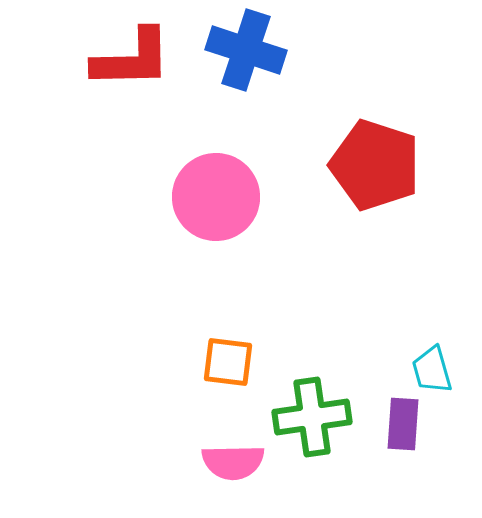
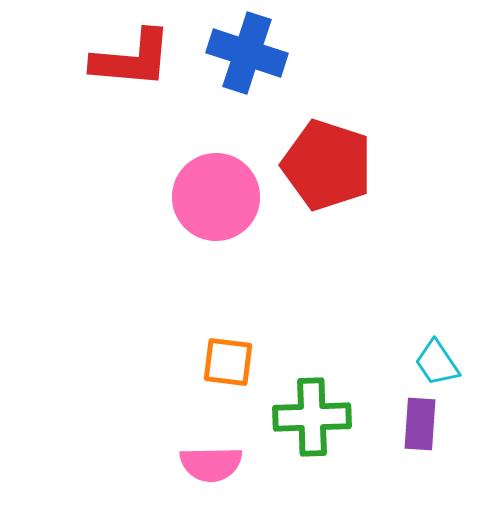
blue cross: moved 1 px right, 3 px down
red L-shape: rotated 6 degrees clockwise
red pentagon: moved 48 px left
cyan trapezoid: moved 5 px right, 7 px up; rotated 18 degrees counterclockwise
green cross: rotated 6 degrees clockwise
purple rectangle: moved 17 px right
pink semicircle: moved 22 px left, 2 px down
